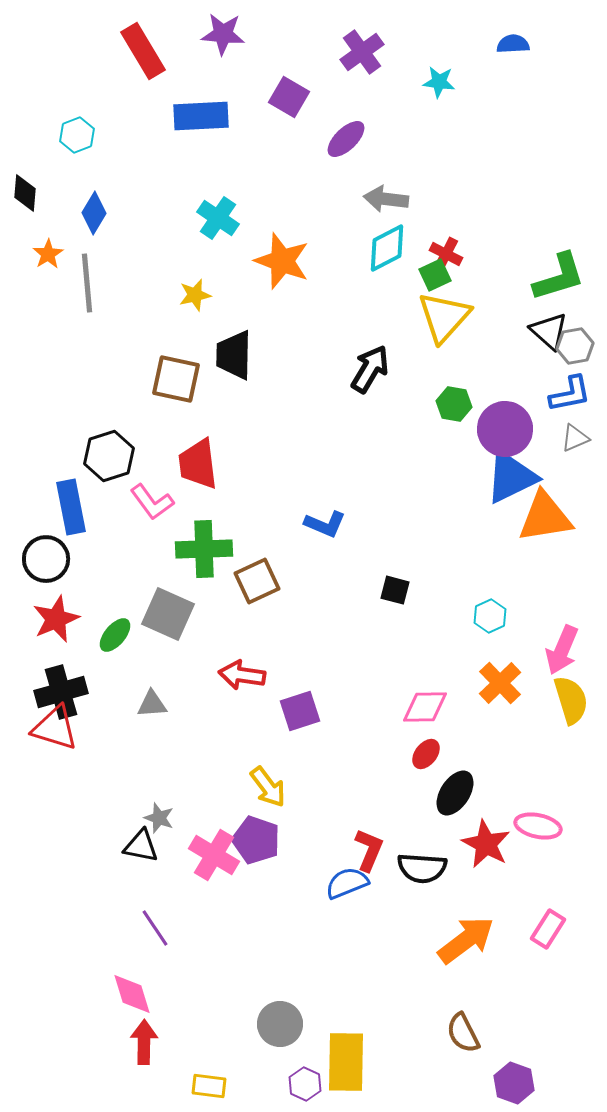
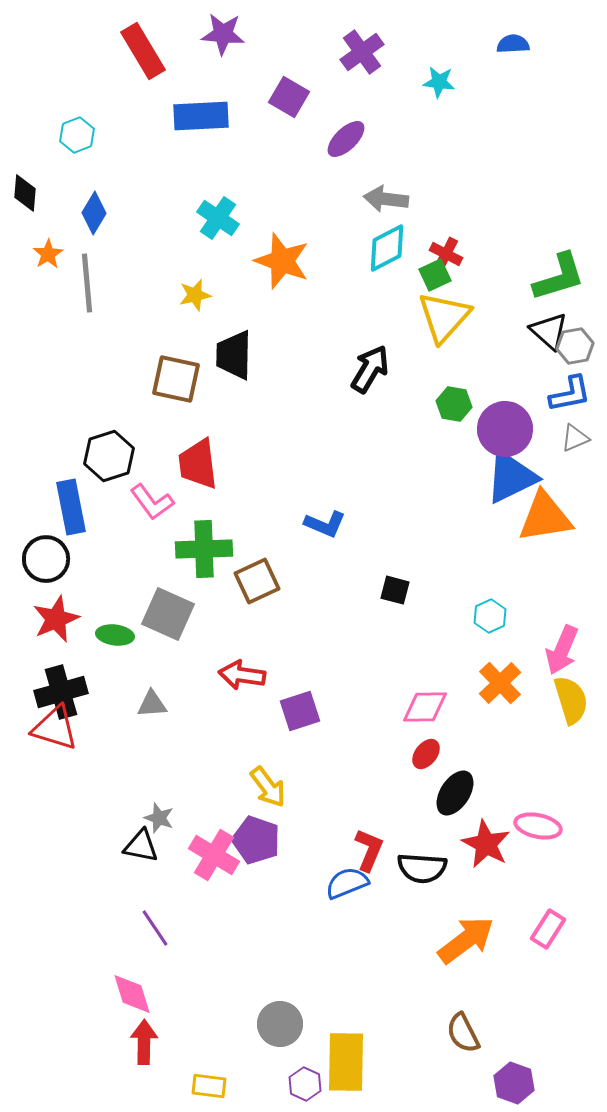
green ellipse at (115, 635): rotated 57 degrees clockwise
